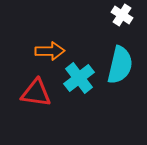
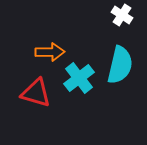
orange arrow: moved 1 px down
red triangle: rotated 8 degrees clockwise
